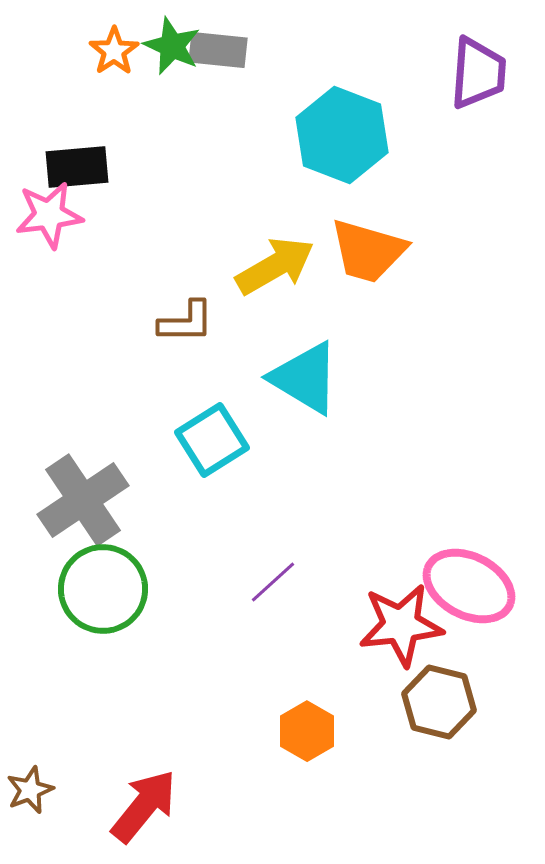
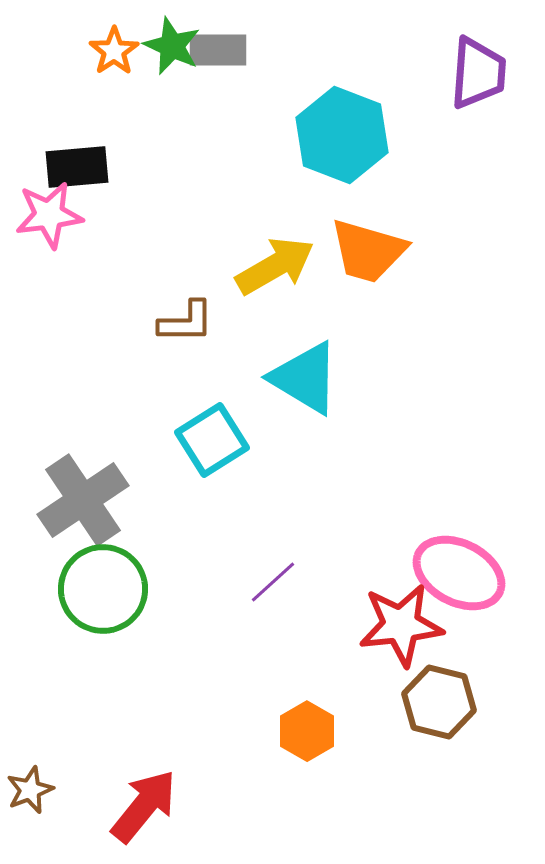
gray rectangle: rotated 6 degrees counterclockwise
pink ellipse: moved 10 px left, 13 px up
